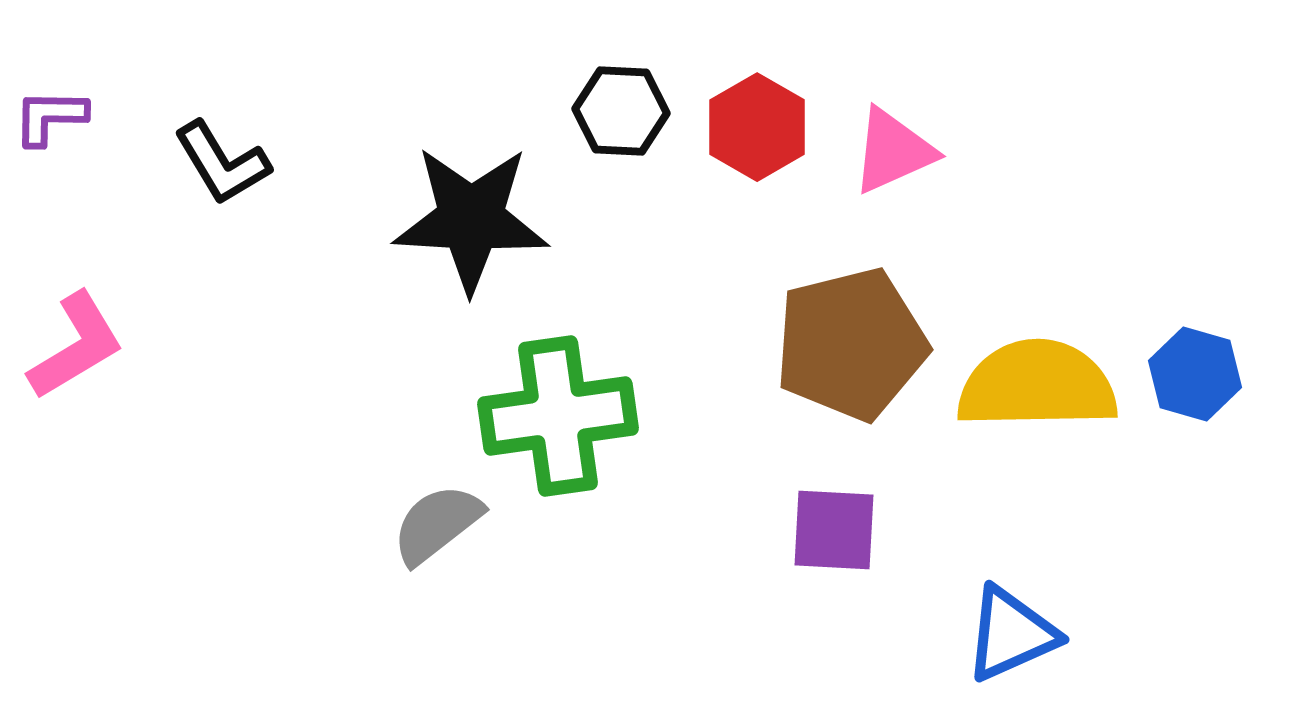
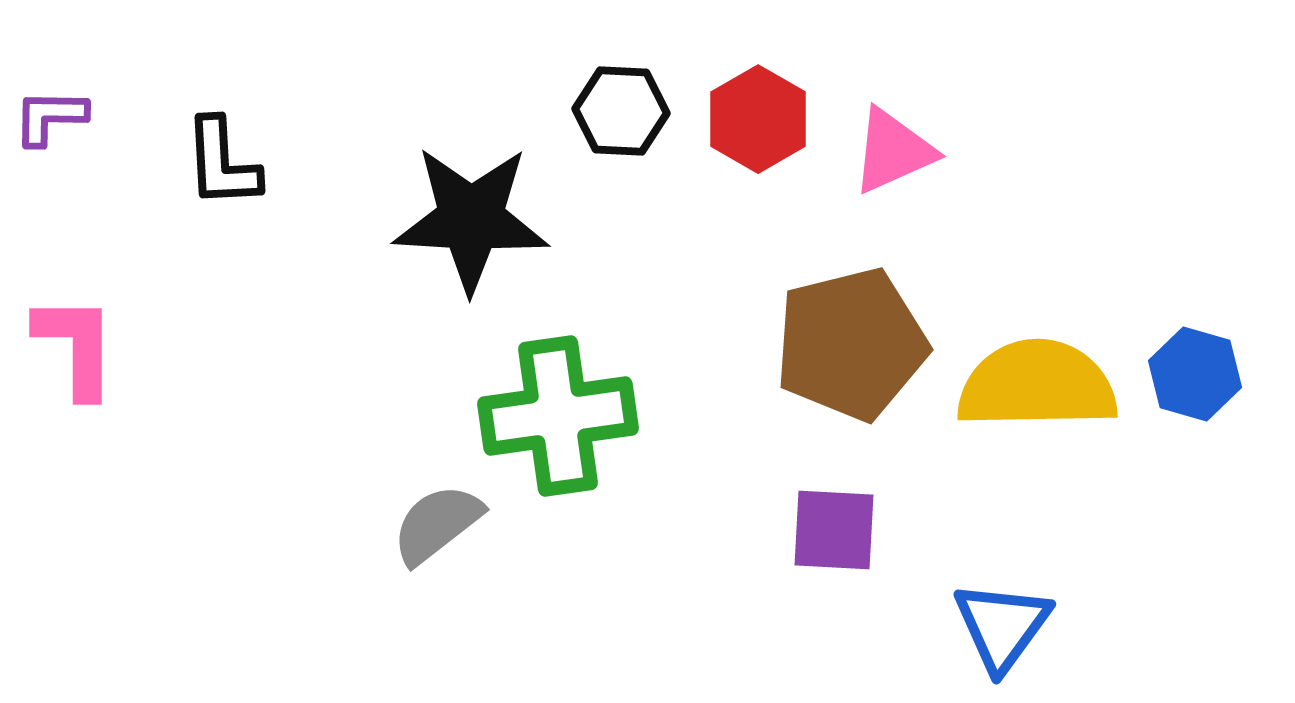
red hexagon: moved 1 px right, 8 px up
black L-shape: rotated 28 degrees clockwise
pink L-shape: rotated 59 degrees counterclockwise
blue triangle: moved 9 px left, 8 px up; rotated 30 degrees counterclockwise
